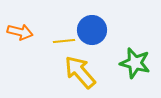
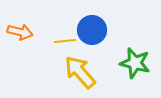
yellow line: moved 1 px right
